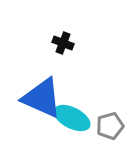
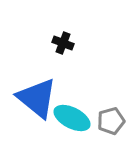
blue triangle: moved 5 px left; rotated 15 degrees clockwise
gray pentagon: moved 1 px right, 5 px up
